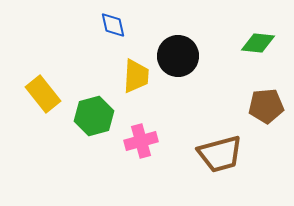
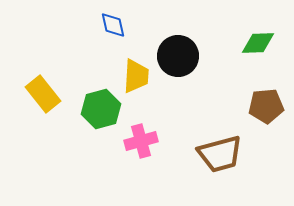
green diamond: rotated 8 degrees counterclockwise
green hexagon: moved 7 px right, 7 px up
